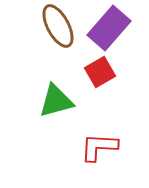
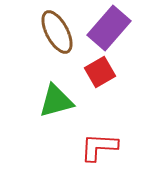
brown ellipse: moved 1 px left, 6 px down
